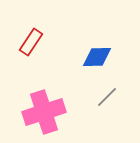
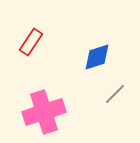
blue diamond: rotated 16 degrees counterclockwise
gray line: moved 8 px right, 3 px up
